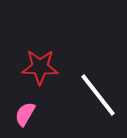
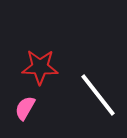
pink semicircle: moved 6 px up
